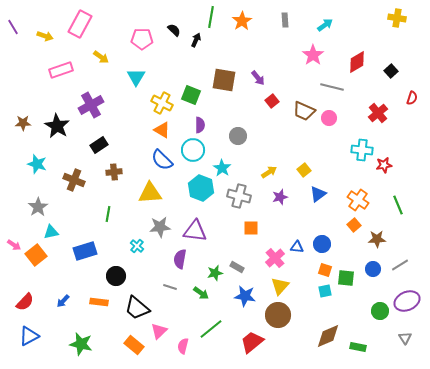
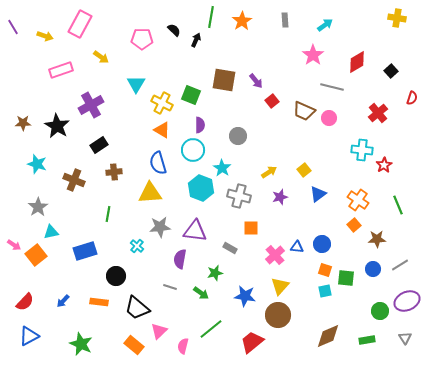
cyan triangle at (136, 77): moved 7 px down
purple arrow at (258, 78): moved 2 px left, 3 px down
blue semicircle at (162, 160): moved 4 px left, 3 px down; rotated 30 degrees clockwise
red star at (384, 165): rotated 21 degrees counterclockwise
pink cross at (275, 258): moved 3 px up
gray rectangle at (237, 267): moved 7 px left, 19 px up
green star at (81, 344): rotated 10 degrees clockwise
green rectangle at (358, 347): moved 9 px right, 7 px up; rotated 21 degrees counterclockwise
